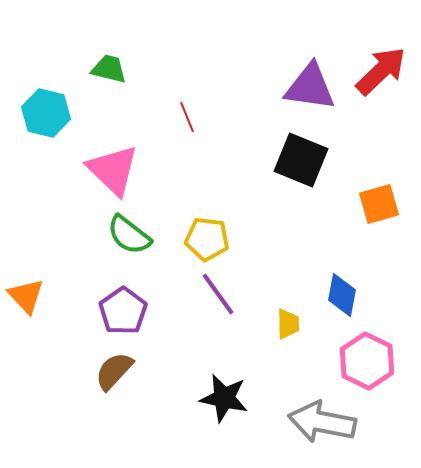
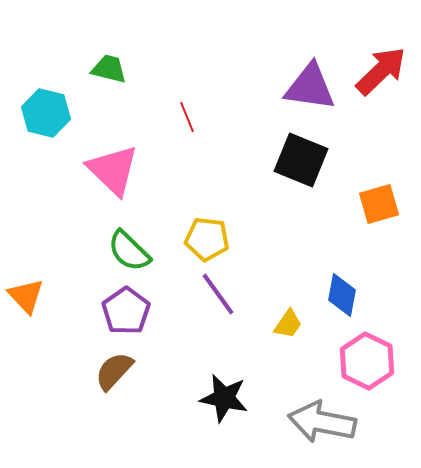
green semicircle: moved 16 px down; rotated 6 degrees clockwise
purple pentagon: moved 3 px right
yellow trapezoid: rotated 36 degrees clockwise
